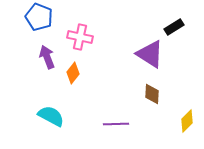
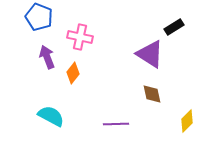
brown diamond: rotated 15 degrees counterclockwise
